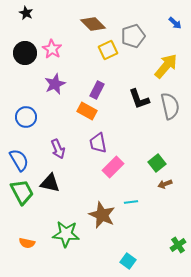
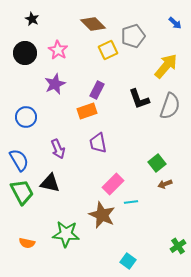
black star: moved 6 px right, 6 px down
pink star: moved 6 px right, 1 px down
gray semicircle: rotated 32 degrees clockwise
orange rectangle: rotated 48 degrees counterclockwise
pink rectangle: moved 17 px down
green cross: moved 1 px down
